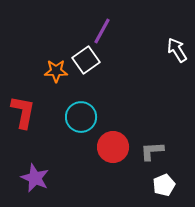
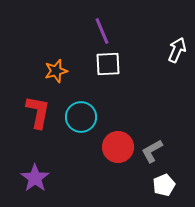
purple line: rotated 52 degrees counterclockwise
white arrow: rotated 55 degrees clockwise
white square: moved 22 px right, 4 px down; rotated 32 degrees clockwise
orange star: rotated 15 degrees counterclockwise
red L-shape: moved 15 px right
red circle: moved 5 px right
gray L-shape: rotated 25 degrees counterclockwise
purple star: rotated 12 degrees clockwise
